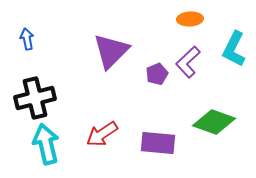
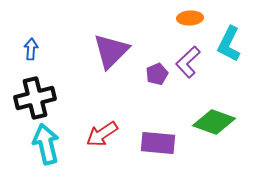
orange ellipse: moved 1 px up
blue arrow: moved 4 px right, 10 px down; rotated 15 degrees clockwise
cyan L-shape: moved 5 px left, 5 px up
